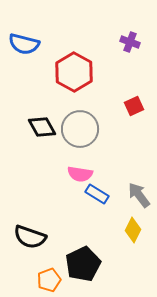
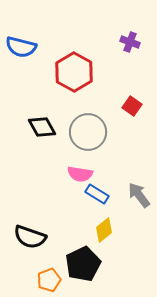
blue semicircle: moved 3 px left, 3 px down
red square: moved 2 px left; rotated 30 degrees counterclockwise
gray circle: moved 8 px right, 3 px down
yellow diamond: moved 29 px left; rotated 25 degrees clockwise
